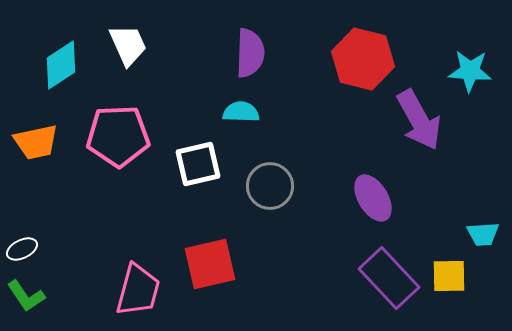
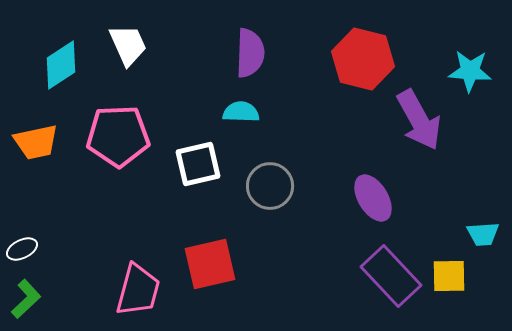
purple rectangle: moved 2 px right, 2 px up
green L-shape: moved 3 px down; rotated 99 degrees counterclockwise
